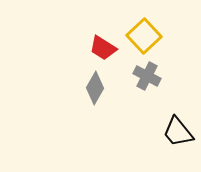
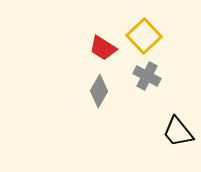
gray diamond: moved 4 px right, 3 px down
